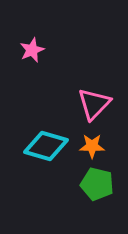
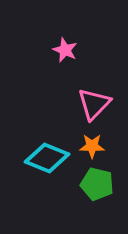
pink star: moved 33 px right; rotated 25 degrees counterclockwise
cyan diamond: moved 1 px right, 12 px down; rotated 6 degrees clockwise
